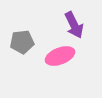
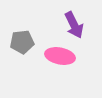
pink ellipse: rotated 32 degrees clockwise
